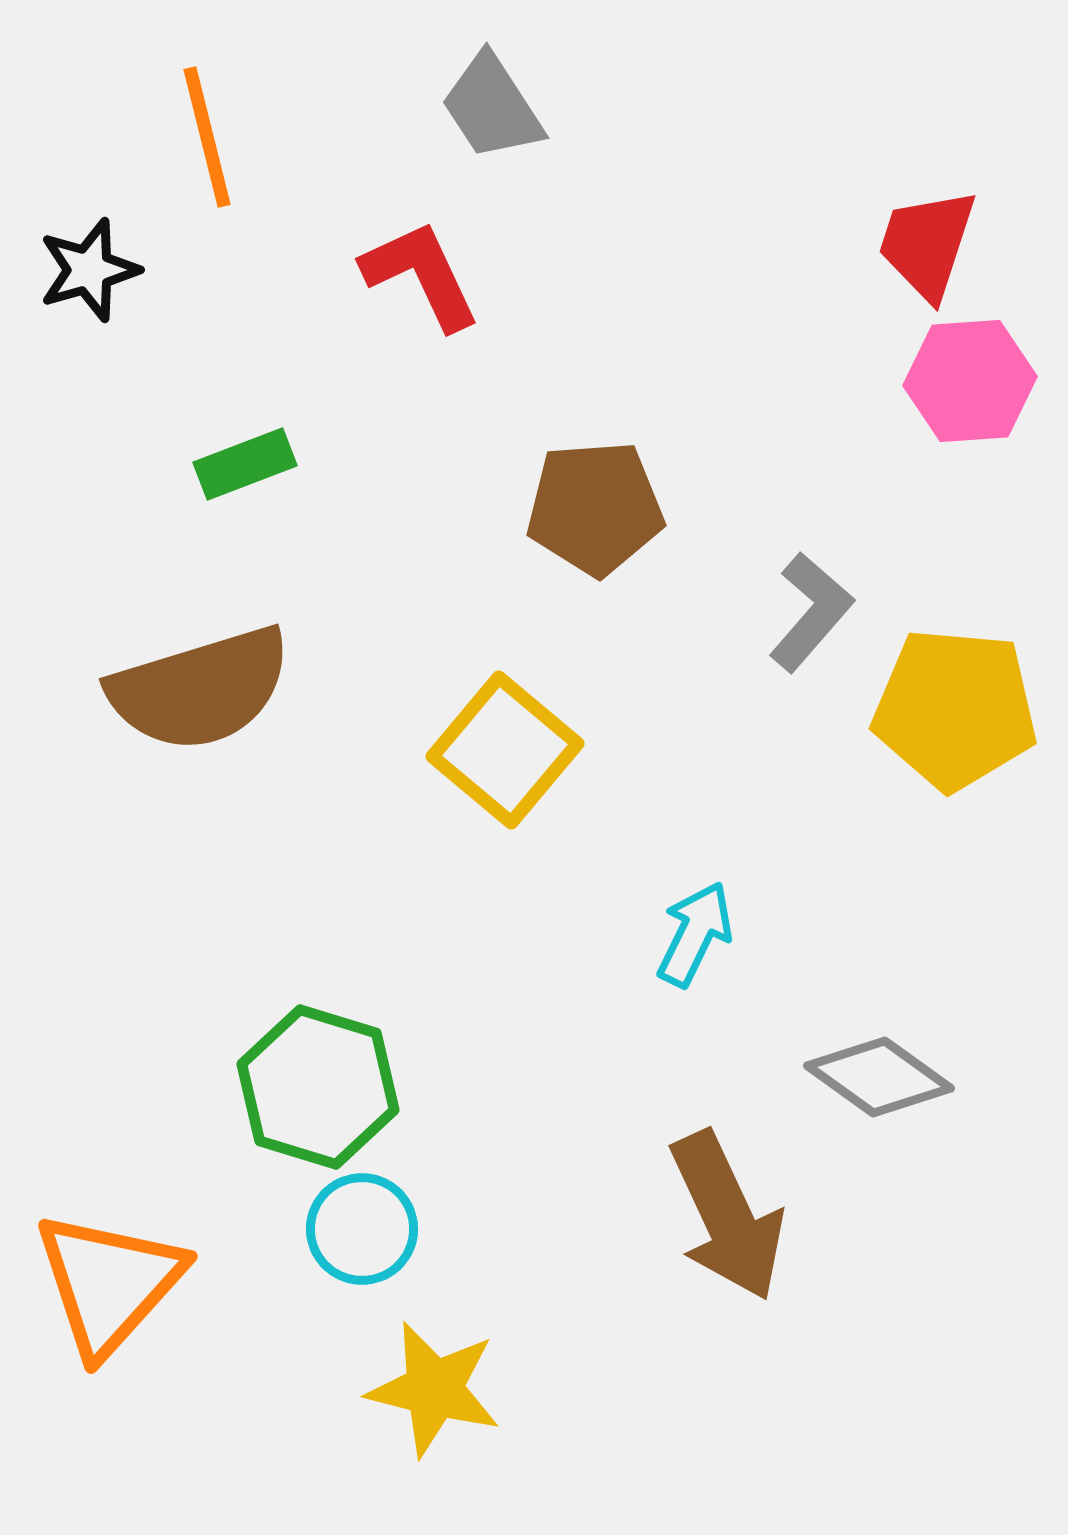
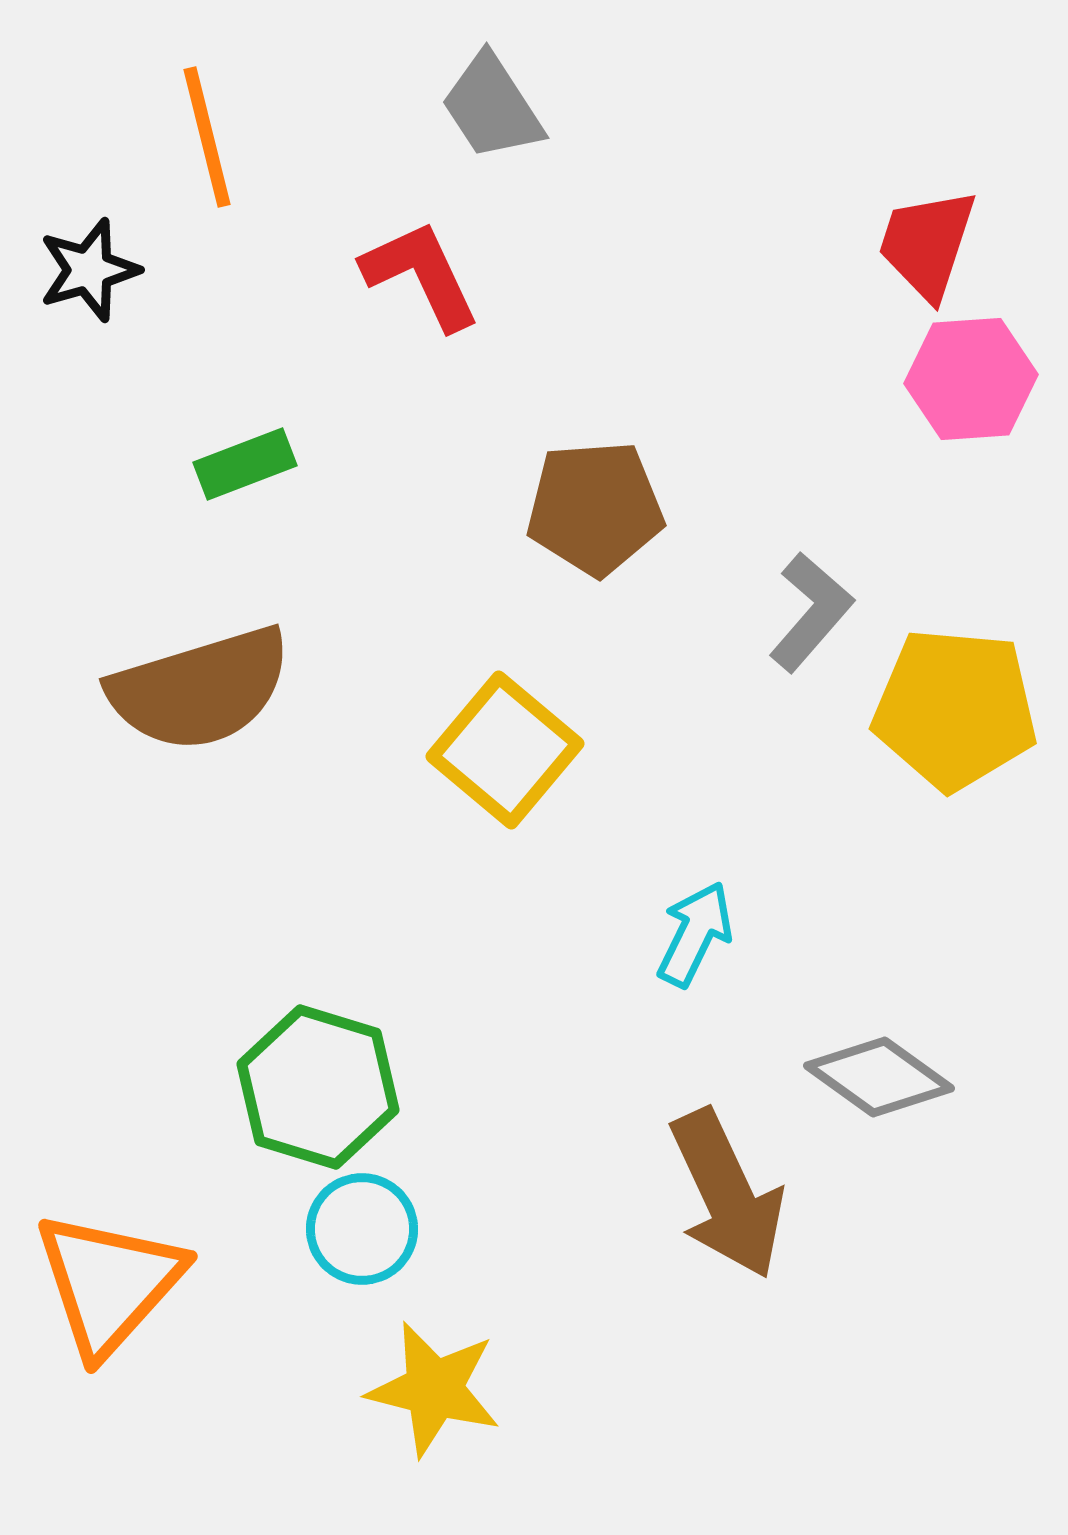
pink hexagon: moved 1 px right, 2 px up
brown arrow: moved 22 px up
